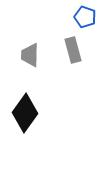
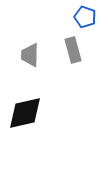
black diamond: rotated 42 degrees clockwise
